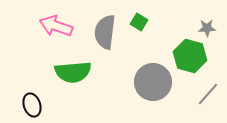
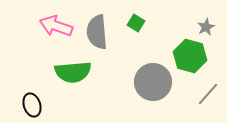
green square: moved 3 px left, 1 px down
gray star: moved 1 px left, 1 px up; rotated 24 degrees counterclockwise
gray semicircle: moved 8 px left; rotated 12 degrees counterclockwise
